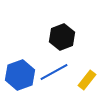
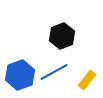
black hexagon: moved 1 px up
